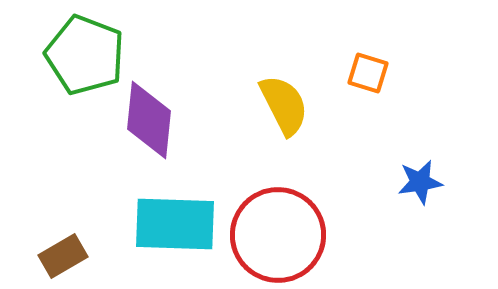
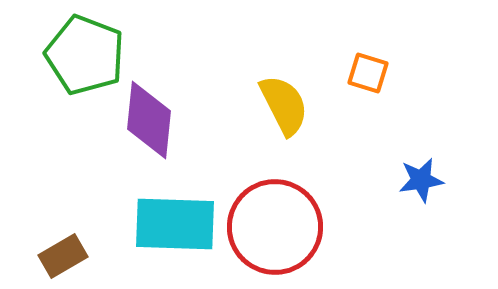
blue star: moved 1 px right, 2 px up
red circle: moved 3 px left, 8 px up
